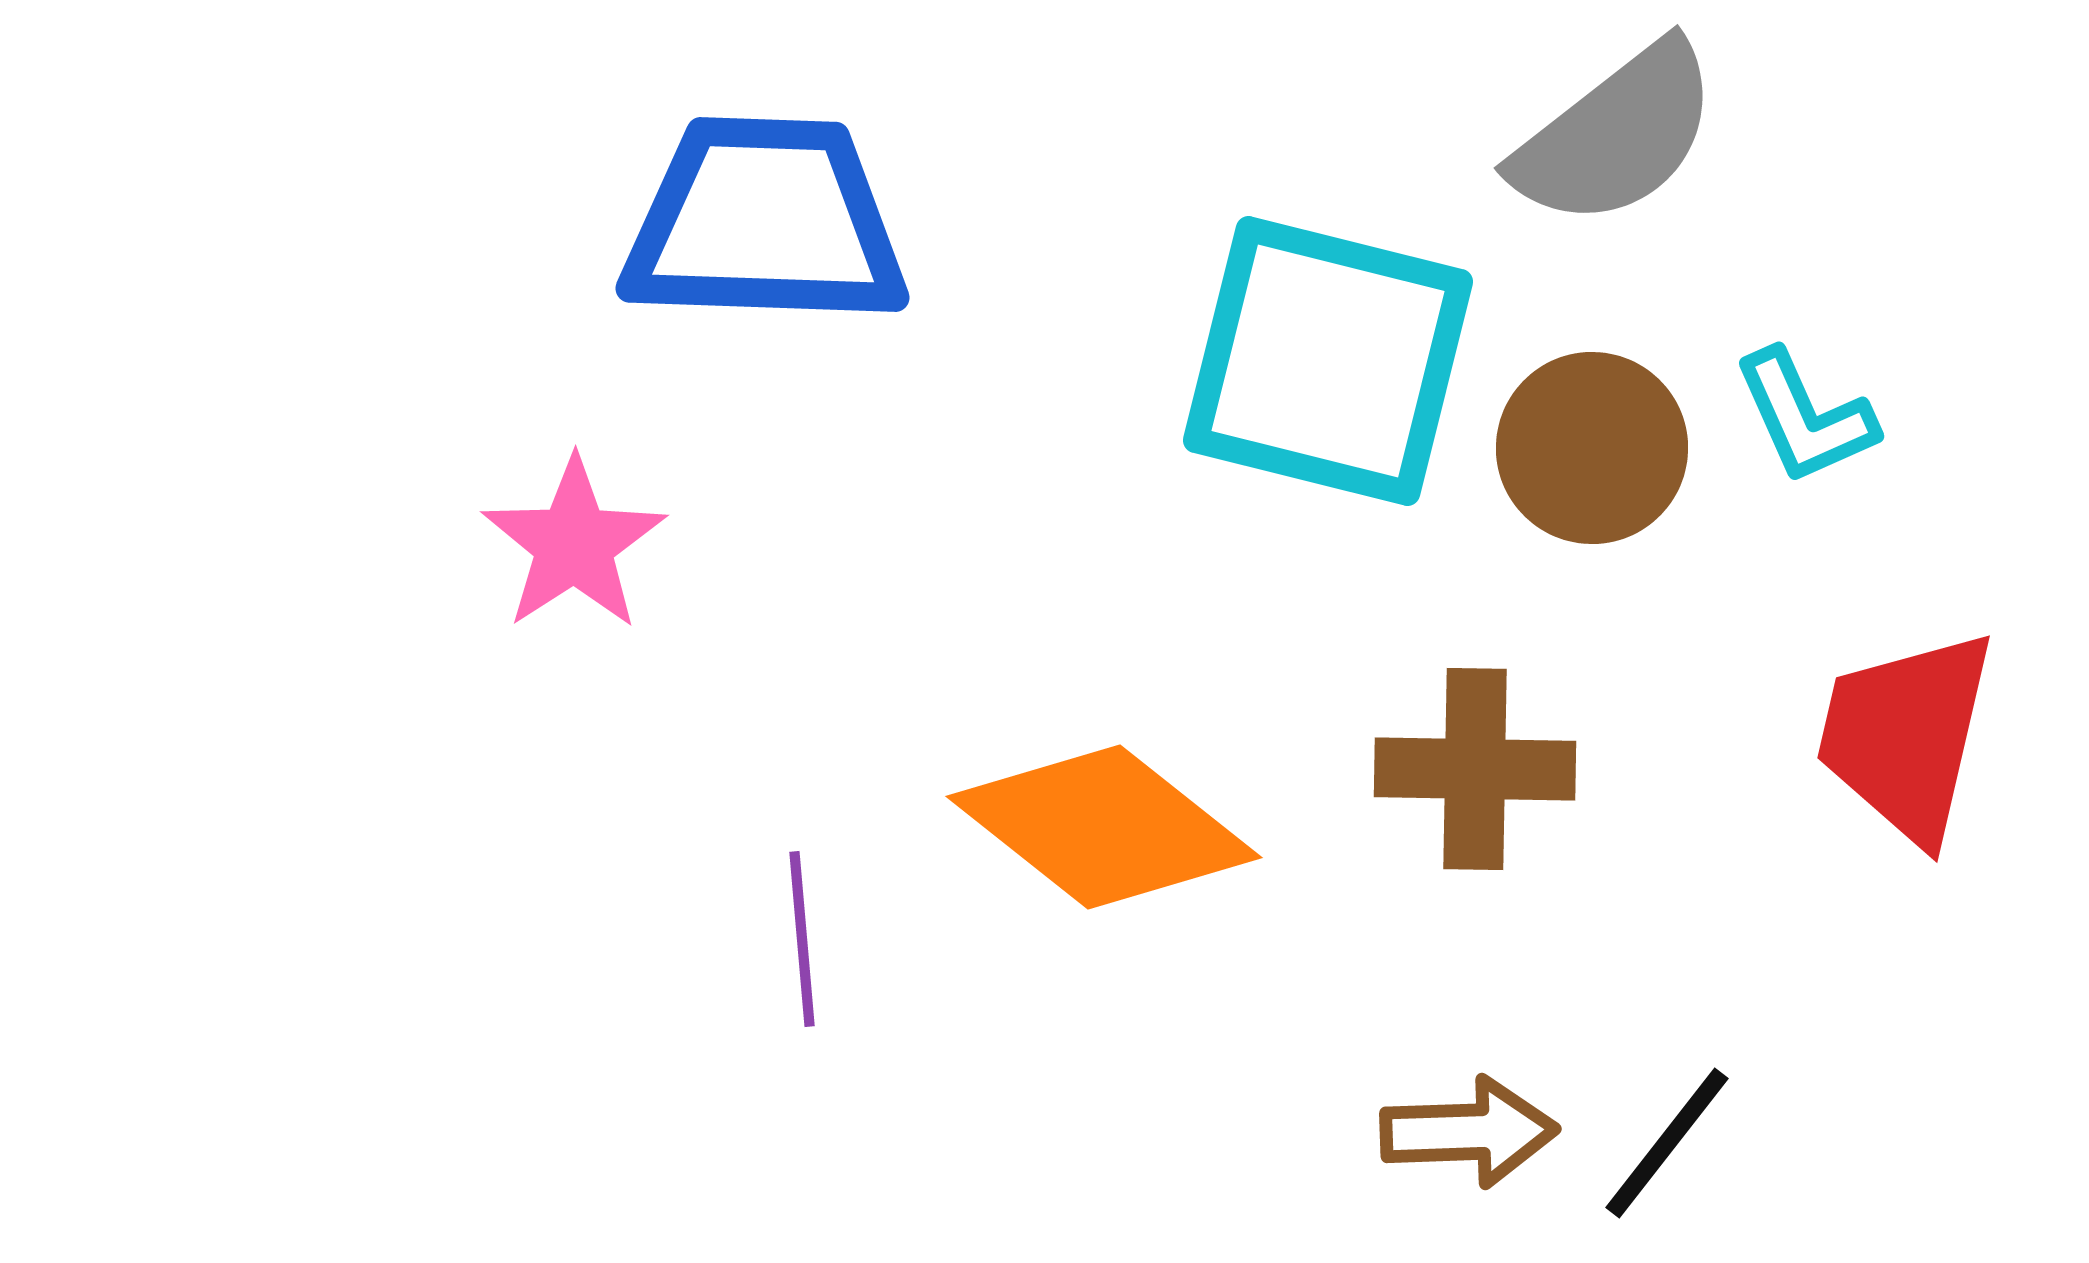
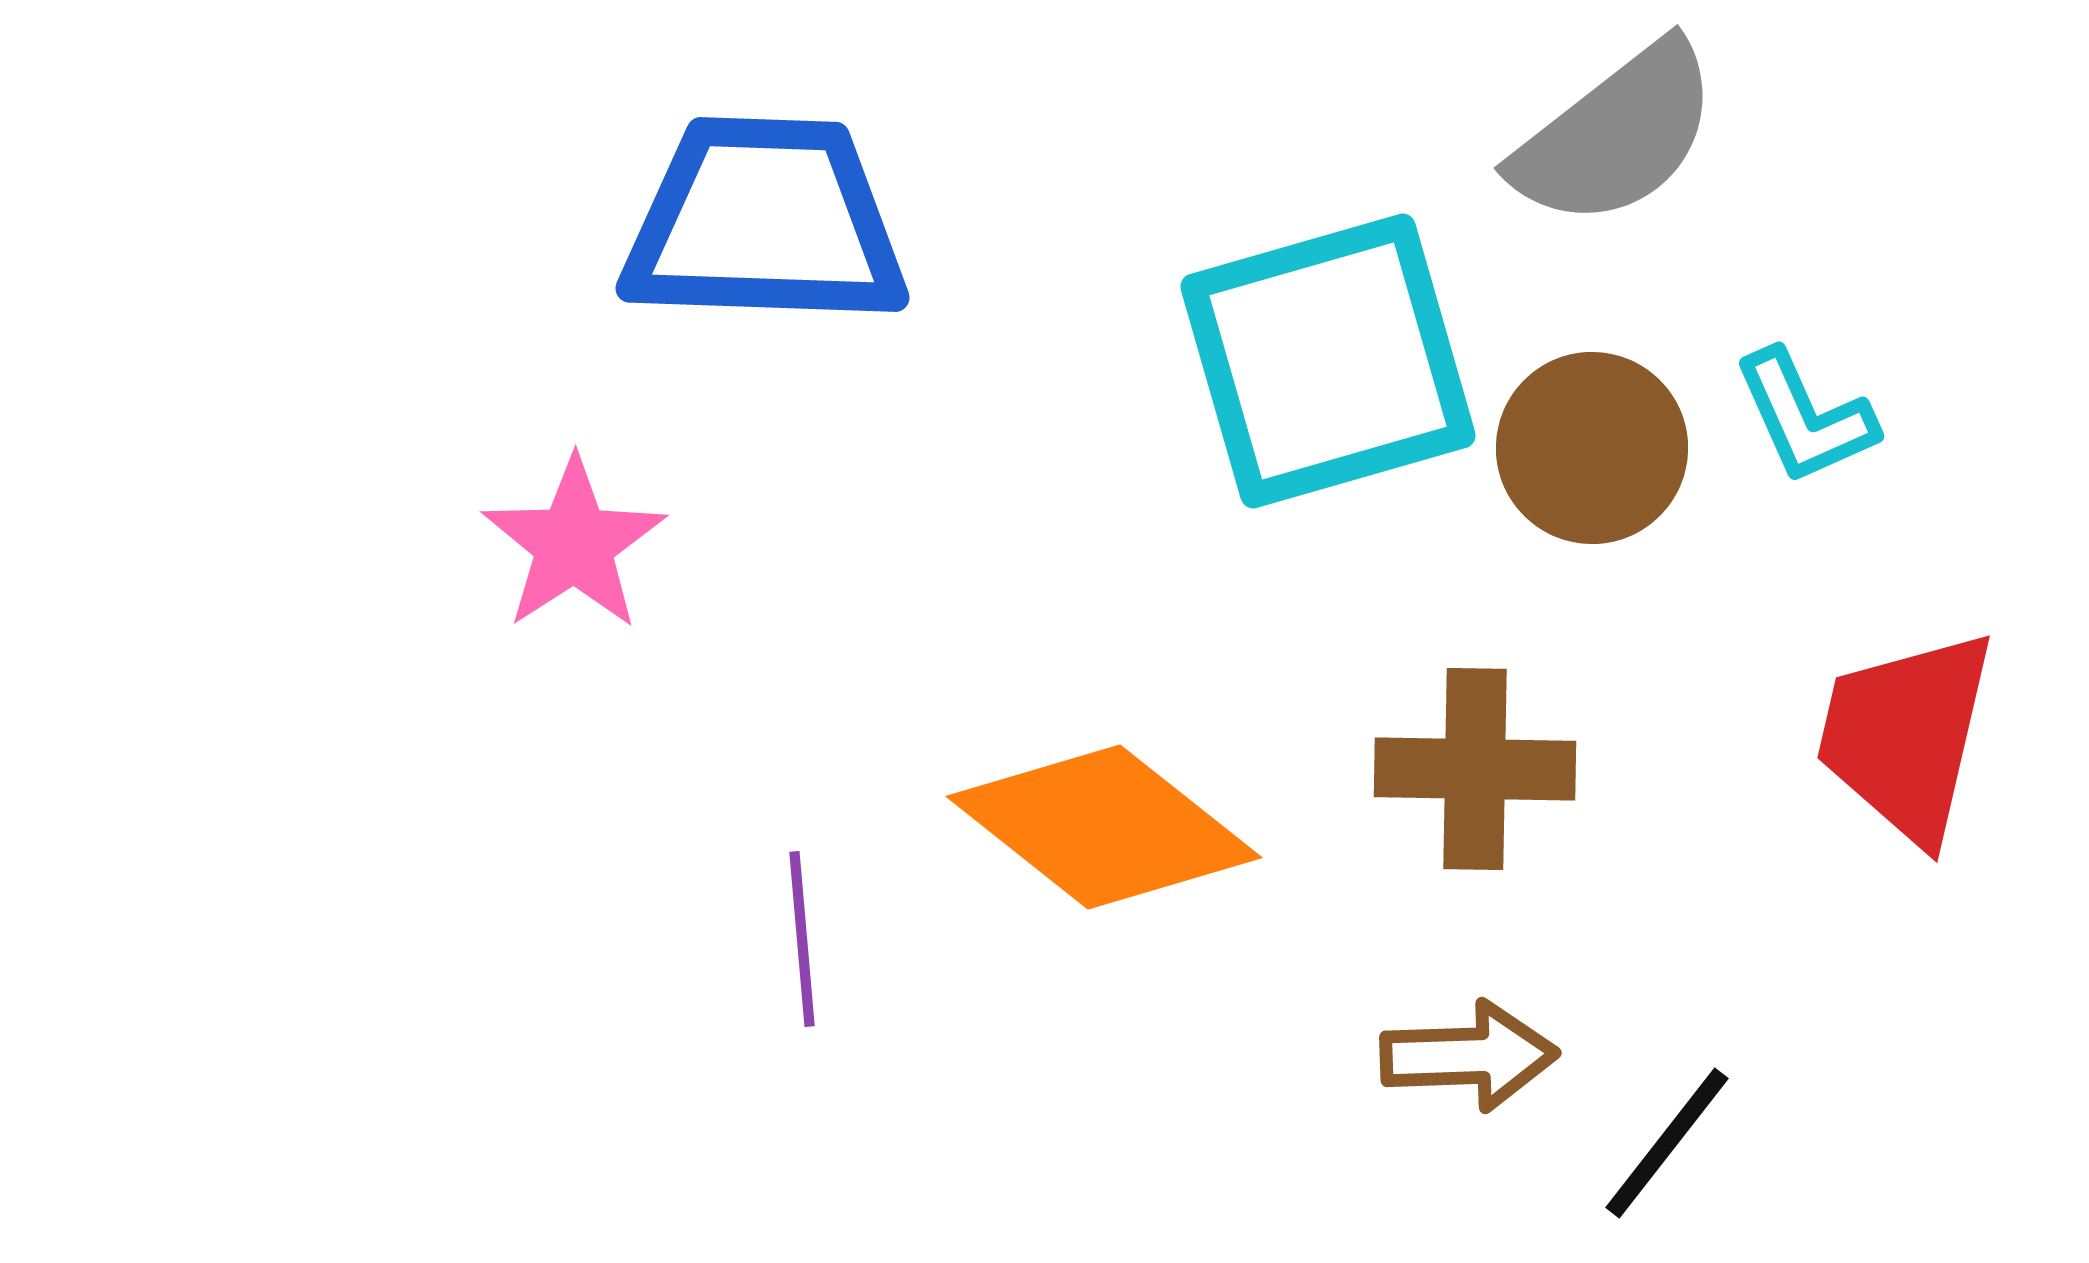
cyan square: rotated 30 degrees counterclockwise
brown arrow: moved 76 px up
